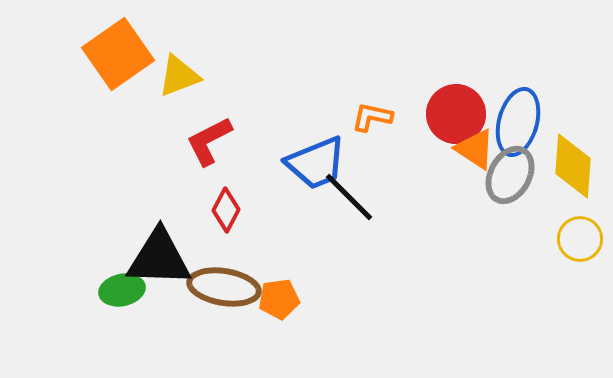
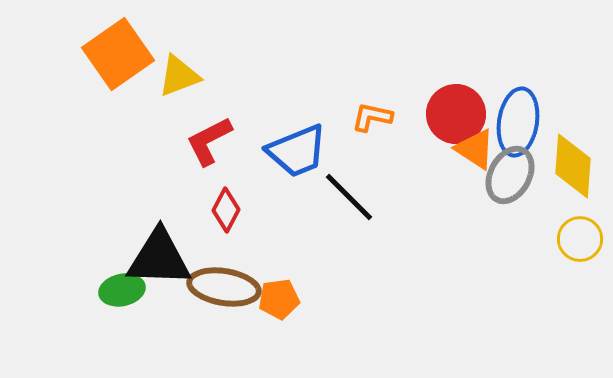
blue ellipse: rotated 6 degrees counterclockwise
blue trapezoid: moved 19 px left, 12 px up
